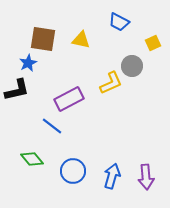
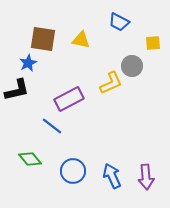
yellow square: rotated 21 degrees clockwise
green diamond: moved 2 px left
blue arrow: rotated 40 degrees counterclockwise
